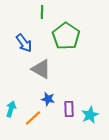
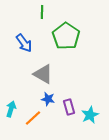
gray triangle: moved 2 px right, 5 px down
purple rectangle: moved 2 px up; rotated 14 degrees counterclockwise
